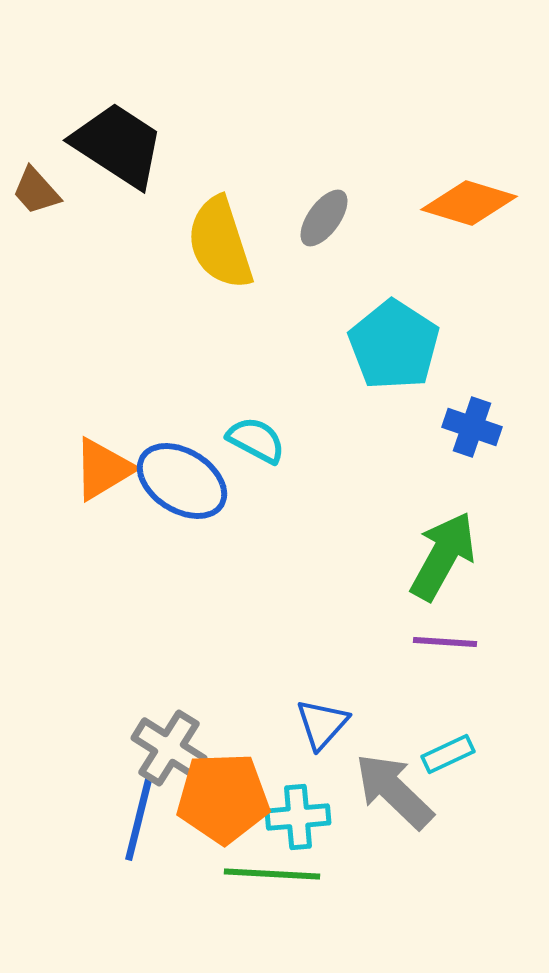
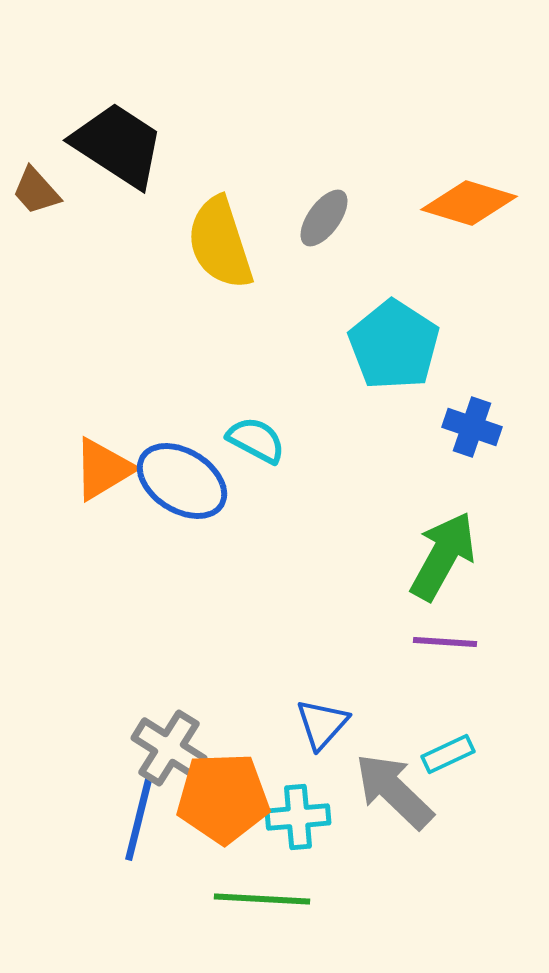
green line: moved 10 px left, 25 px down
